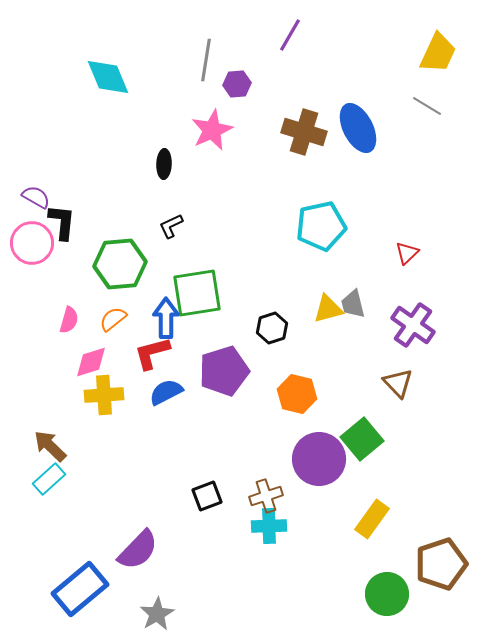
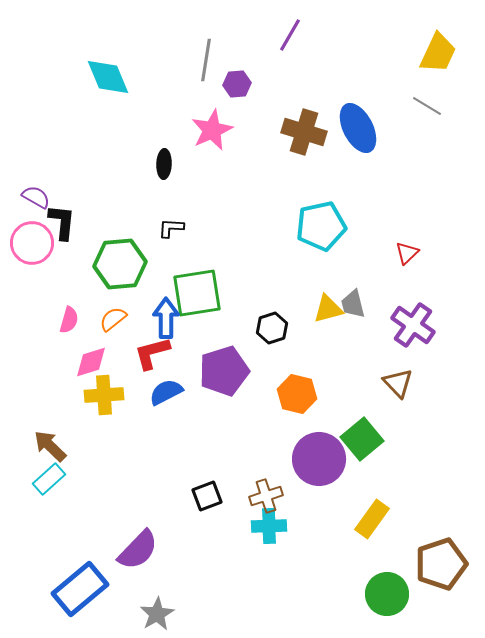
black L-shape at (171, 226): moved 2 px down; rotated 28 degrees clockwise
